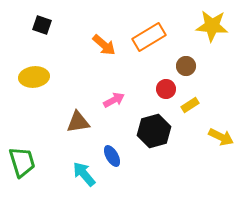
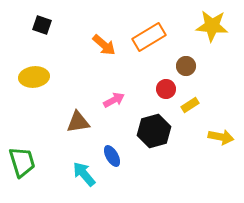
yellow arrow: rotated 15 degrees counterclockwise
